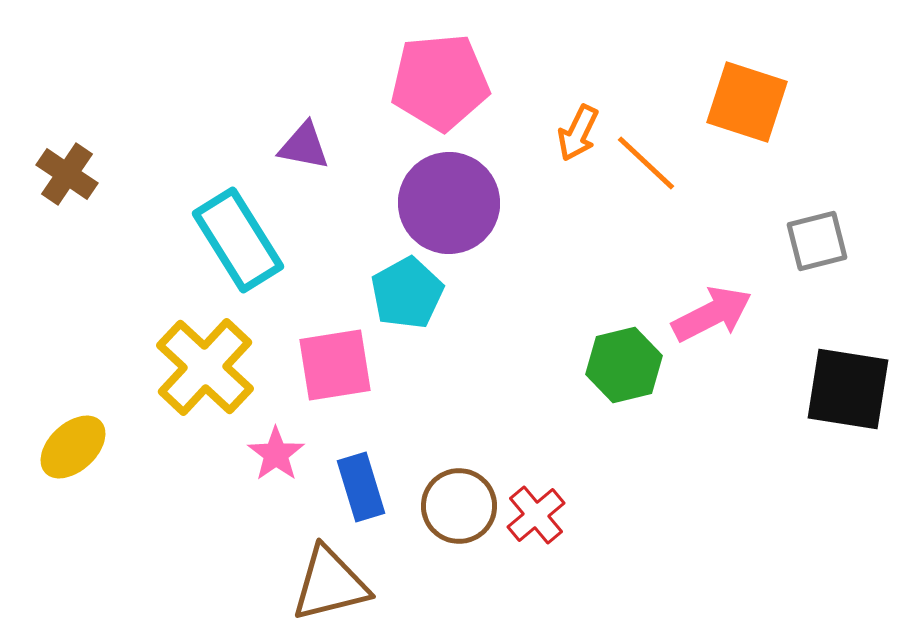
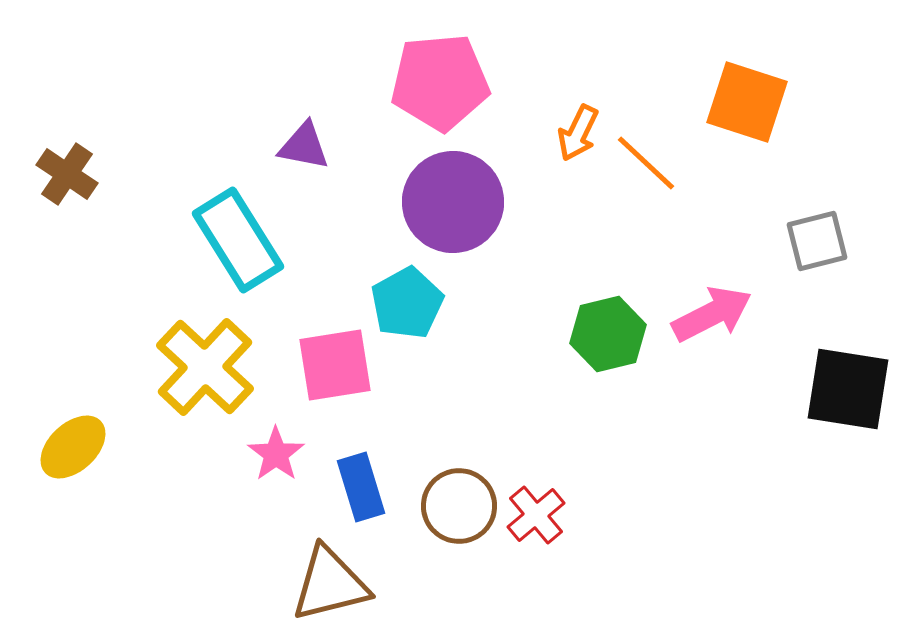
purple circle: moved 4 px right, 1 px up
cyan pentagon: moved 10 px down
green hexagon: moved 16 px left, 31 px up
